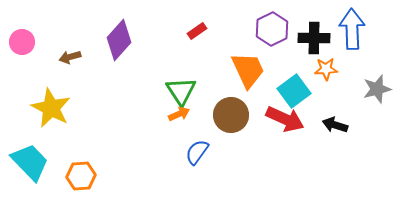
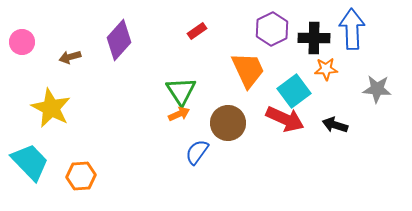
gray star: rotated 20 degrees clockwise
brown circle: moved 3 px left, 8 px down
